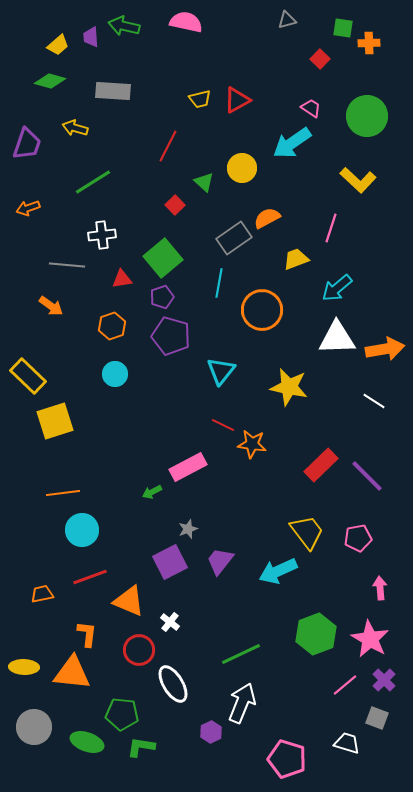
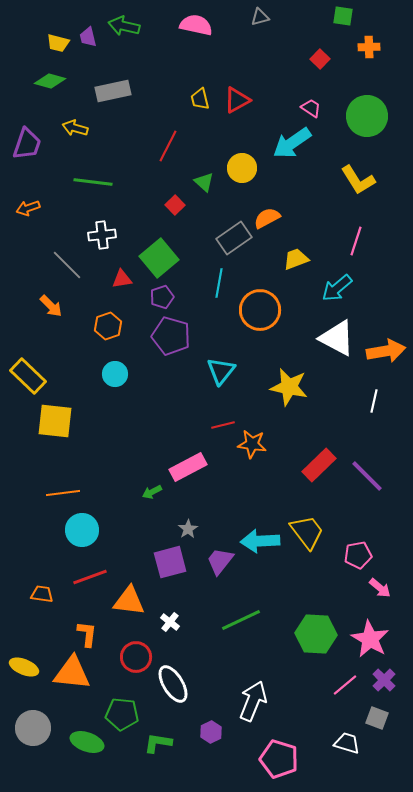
gray triangle at (287, 20): moved 27 px left, 3 px up
pink semicircle at (186, 22): moved 10 px right, 3 px down
green square at (343, 28): moved 12 px up
purple trapezoid at (91, 37): moved 3 px left; rotated 10 degrees counterclockwise
orange cross at (369, 43): moved 4 px down
yellow trapezoid at (58, 45): moved 2 px up; rotated 55 degrees clockwise
gray rectangle at (113, 91): rotated 16 degrees counterclockwise
yellow trapezoid at (200, 99): rotated 90 degrees clockwise
yellow L-shape at (358, 180): rotated 15 degrees clockwise
green line at (93, 182): rotated 39 degrees clockwise
pink line at (331, 228): moved 25 px right, 13 px down
green square at (163, 258): moved 4 px left
gray line at (67, 265): rotated 40 degrees clockwise
orange arrow at (51, 306): rotated 10 degrees clockwise
orange circle at (262, 310): moved 2 px left
orange hexagon at (112, 326): moved 4 px left
white triangle at (337, 338): rotated 30 degrees clockwise
orange arrow at (385, 349): moved 1 px right, 2 px down
white line at (374, 401): rotated 70 degrees clockwise
yellow square at (55, 421): rotated 24 degrees clockwise
red line at (223, 425): rotated 40 degrees counterclockwise
red rectangle at (321, 465): moved 2 px left
gray star at (188, 529): rotated 12 degrees counterclockwise
pink pentagon at (358, 538): moved 17 px down
purple square at (170, 562): rotated 12 degrees clockwise
cyan arrow at (278, 571): moved 18 px left, 30 px up; rotated 21 degrees clockwise
pink arrow at (380, 588): rotated 135 degrees clockwise
orange trapezoid at (42, 594): rotated 20 degrees clockwise
orange triangle at (129, 601): rotated 16 degrees counterclockwise
green hexagon at (316, 634): rotated 24 degrees clockwise
red circle at (139, 650): moved 3 px left, 7 px down
green line at (241, 654): moved 34 px up
yellow ellipse at (24, 667): rotated 20 degrees clockwise
white arrow at (242, 703): moved 11 px right, 2 px up
gray circle at (34, 727): moved 1 px left, 1 px down
green L-shape at (141, 747): moved 17 px right, 4 px up
pink pentagon at (287, 759): moved 8 px left
